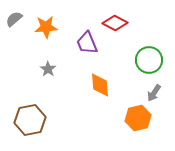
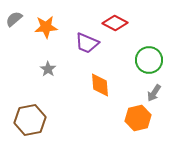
purple trapezoid: rotated 45 degrees counterclockwise
